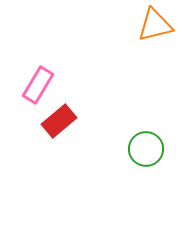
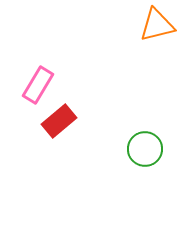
orange triangle: moved 2 px right
green circle: moved 1 px left
